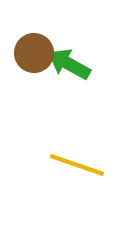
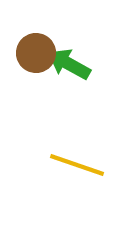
brown circle: moved 2 px right
